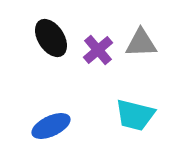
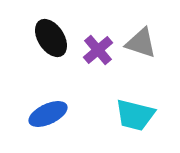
gray triangle: rotated 20 degrees clockwise
blue ellipse: moved 3 px left, 12 px up
